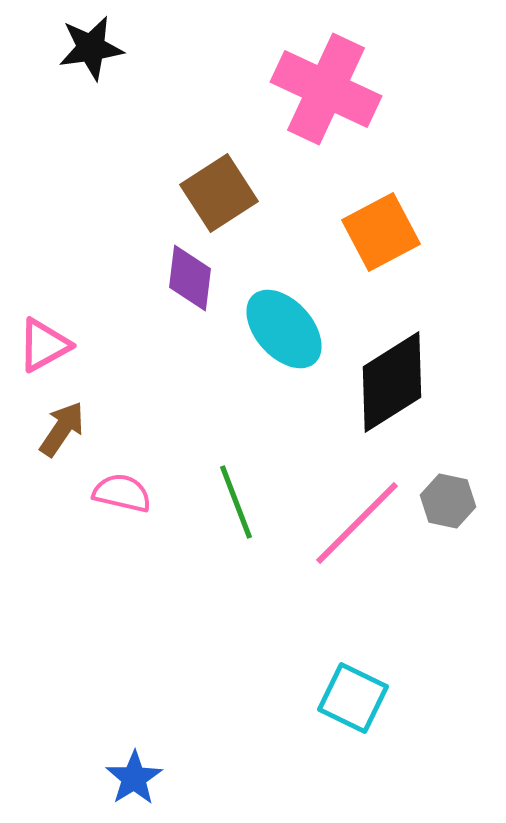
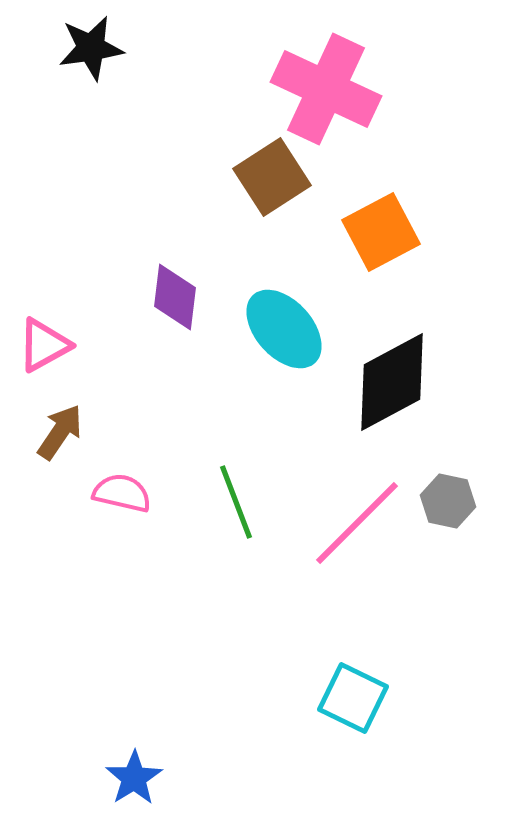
brown square: moved 53 px right, 16 px up
purple diamond: moved 15 px left, 19 px down
black diamond: rotated 4 degrees clockwise
brown arrow: moved 2 px left, 3 px down
